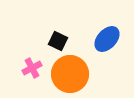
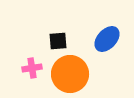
black square: rotated 30 degrees counterclockwise
pink cross: rotated 18 degrees clockwise
